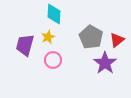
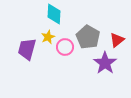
gray pentagon: moved 3 px left
purple trapezoid: moved 2 px right, 4 px down
pink circle: moved 12 px right, 13 px up
